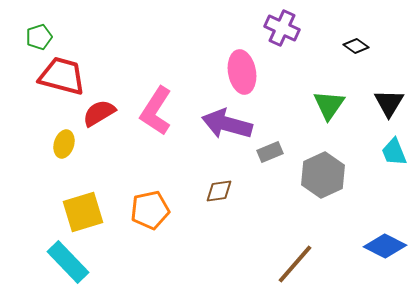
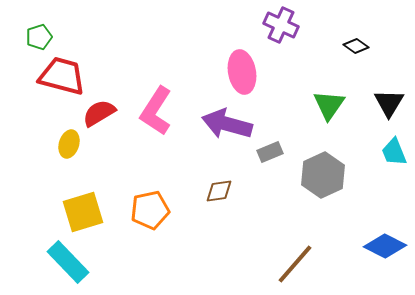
purple cross: moved 1 px left, 3 px up
yellow ellipse: moved 5 px right
